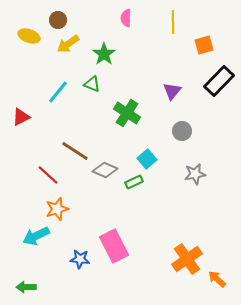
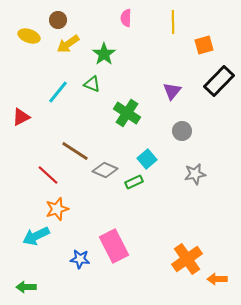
orange arrow: rotated 42 degrees counterclockwise
